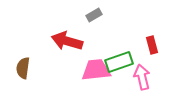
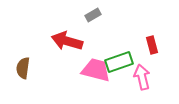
gray rectangle: moved 1 px left
pink trapezoid: rotated 20 degrees clockwise
